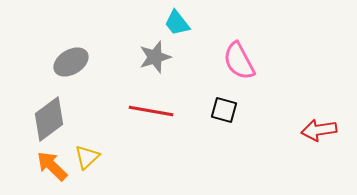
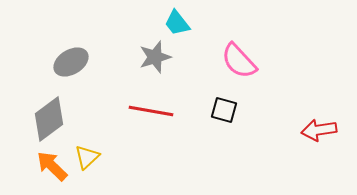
pink semicircle: rotated 15 degrees counterclockwise
